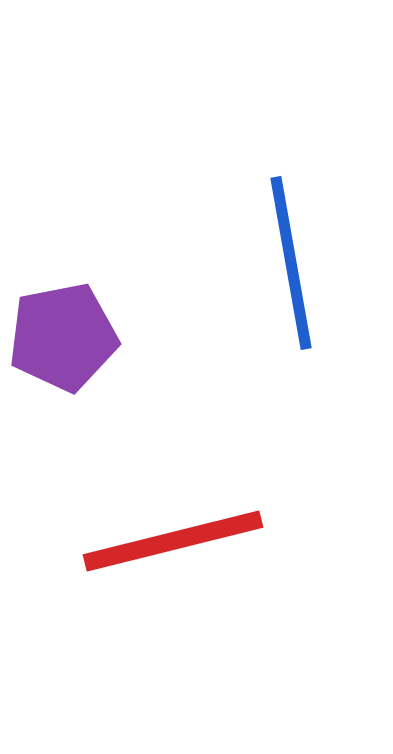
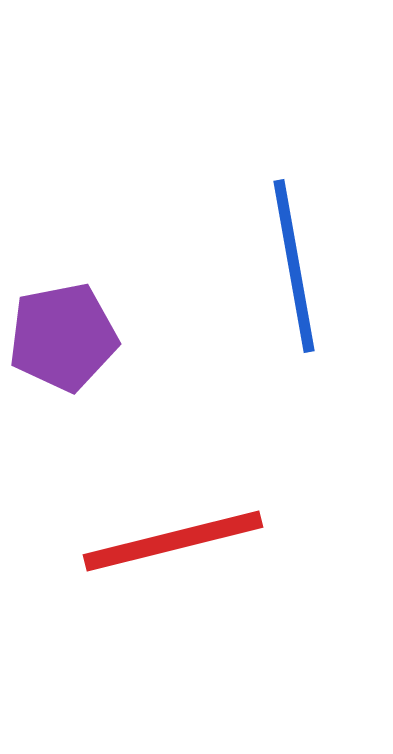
blue line: moved 3 px right, 3 px down
